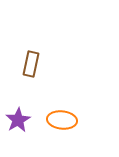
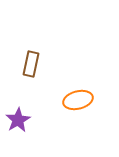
orange ellipse: moved 16 px right, 20 px up; rotated 20 degrees counterclockwise
